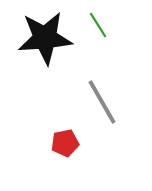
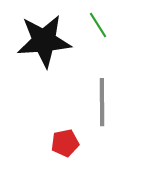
black star: moved 1 px left, 3 px down
gray line: rotated 30 degrees clockwise
